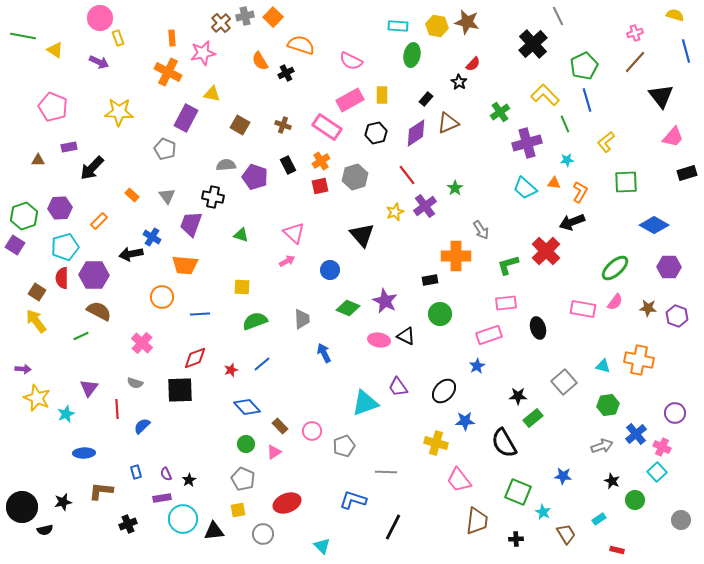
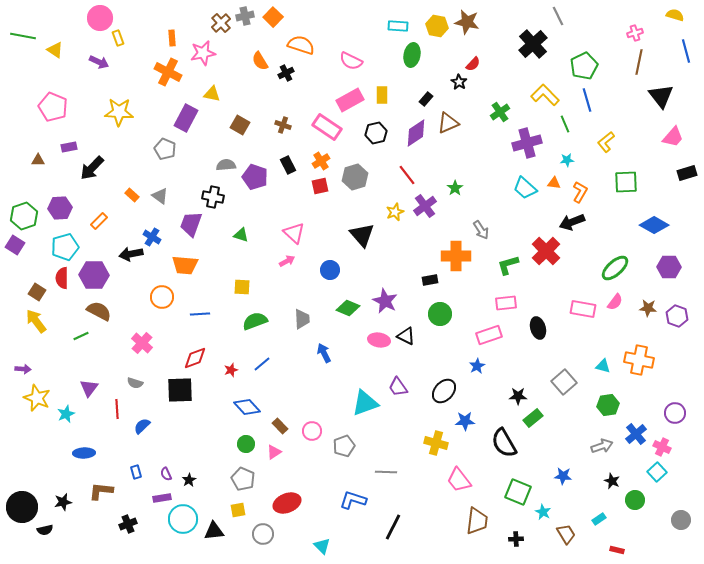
brown line at (635, 62): moved 4 px right; rotated 30 degrees counterclockwise
gray triangle at (167, 196): moved 7 px left; rotated 18 degrees counterclockwise
